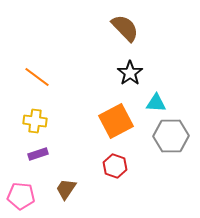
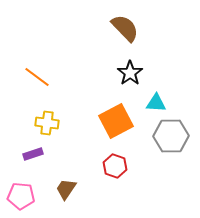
yellow cross: moved 12 px right, 2 px down
purple rectangle: moved 5 px left
